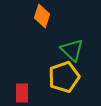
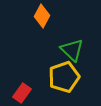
orange diamond: rotated 10 degrees clockwise
red rectangle: rotated 36 degrees clockwise
